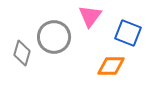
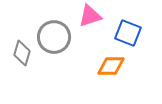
pink triangle: rotated 35 degrees clockwise
